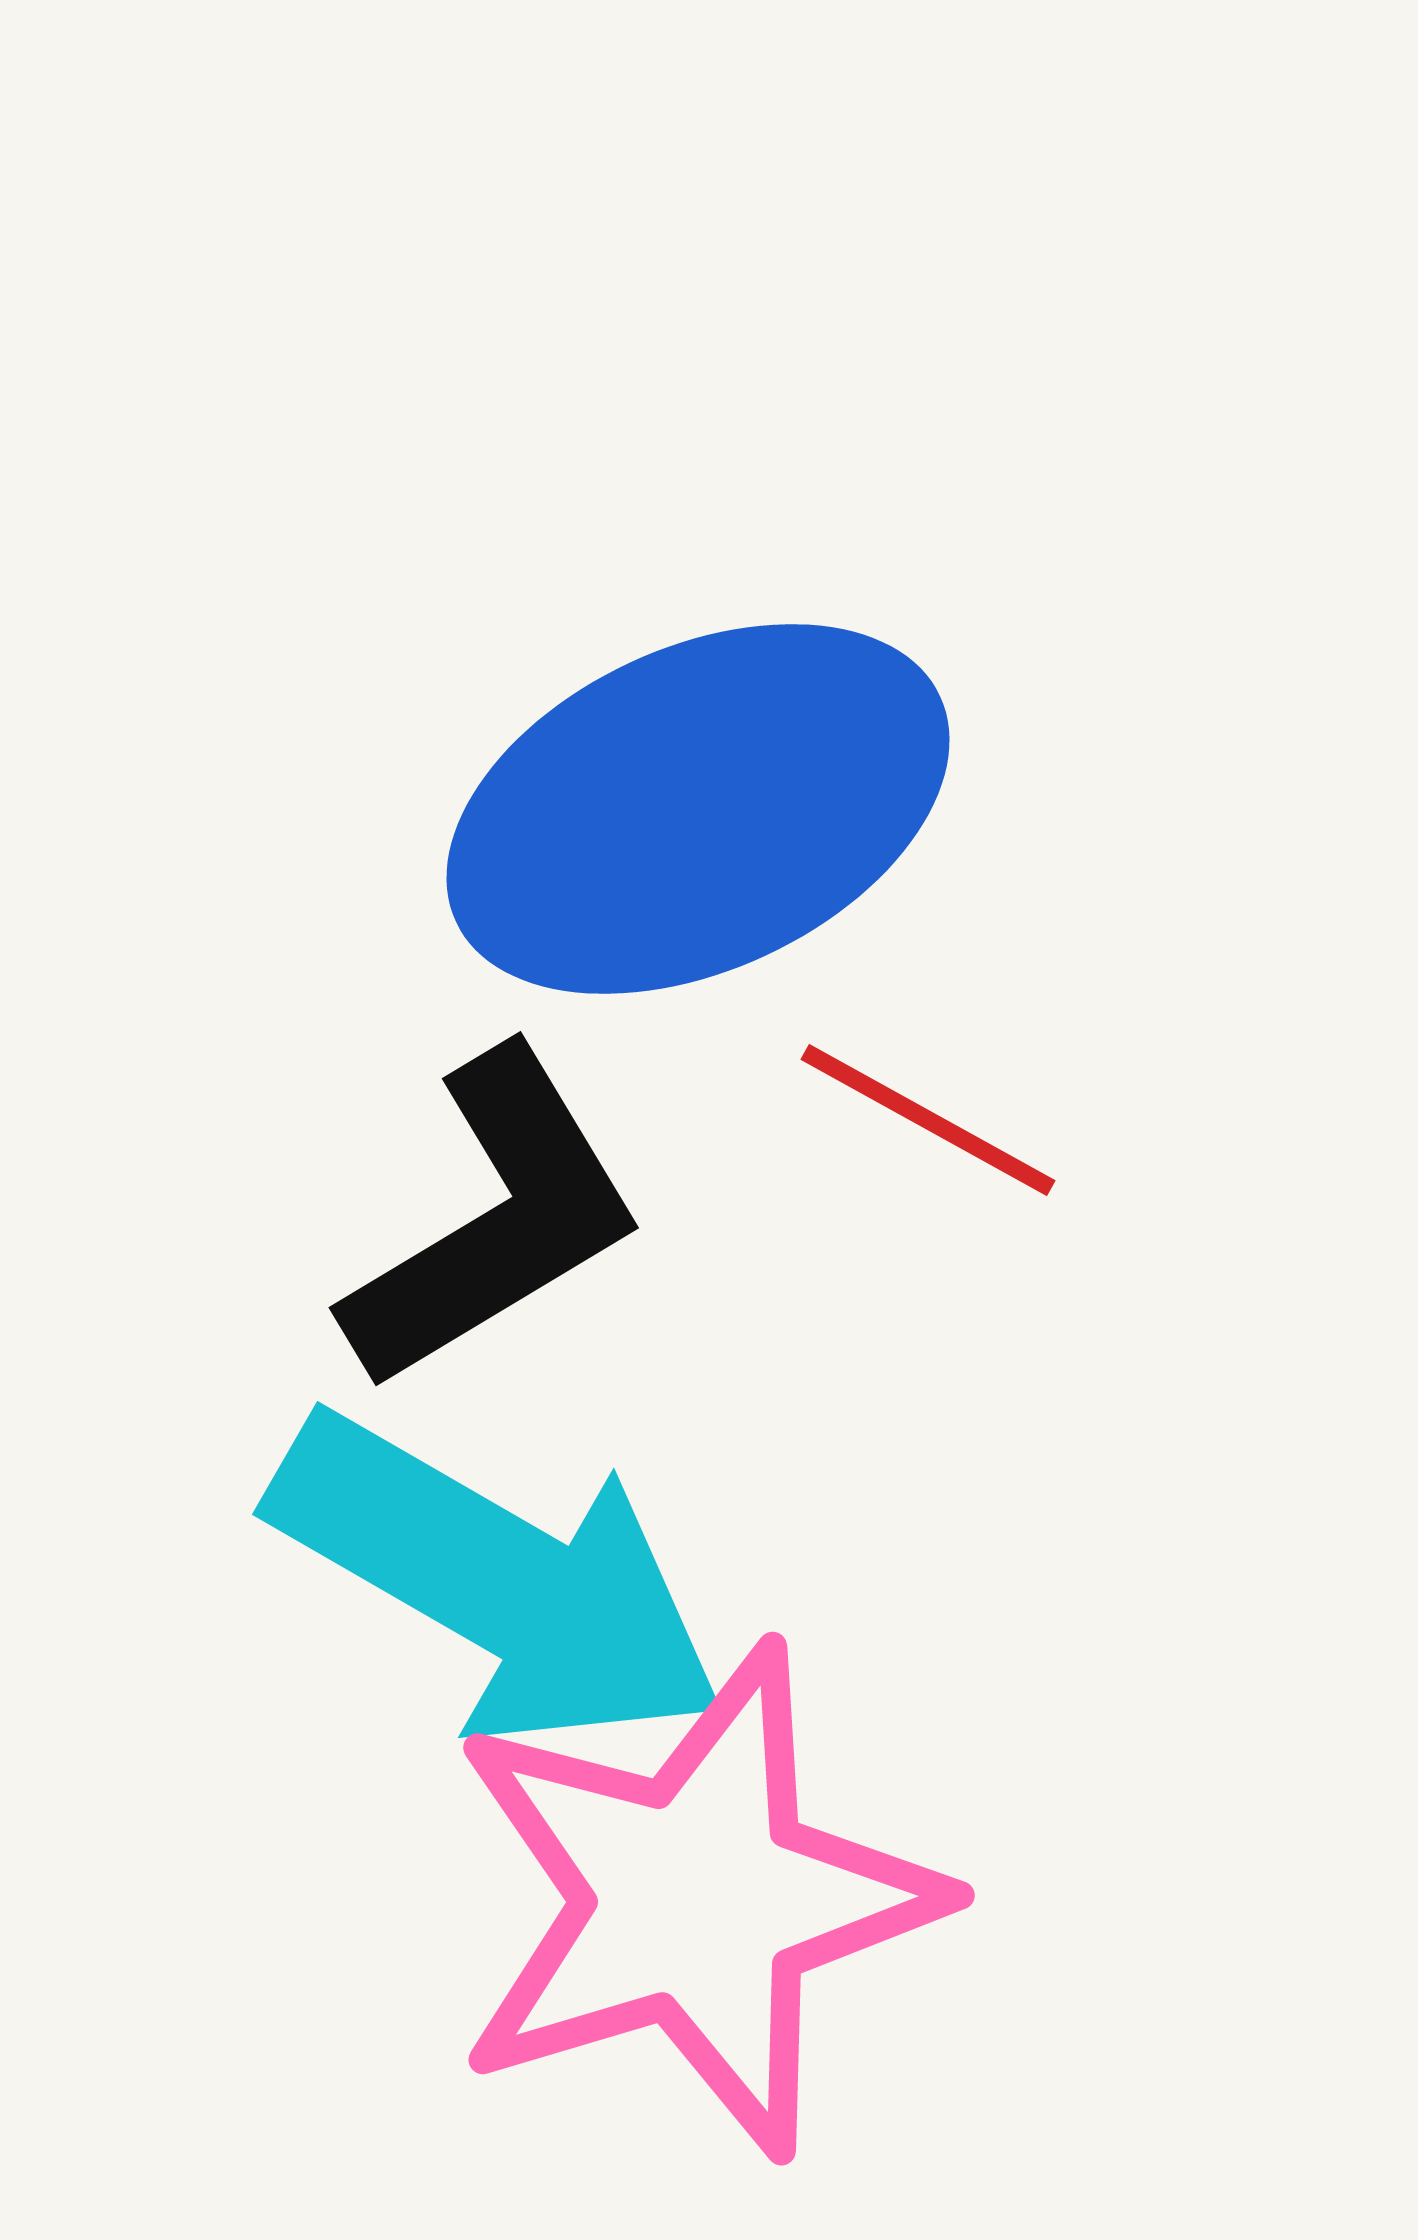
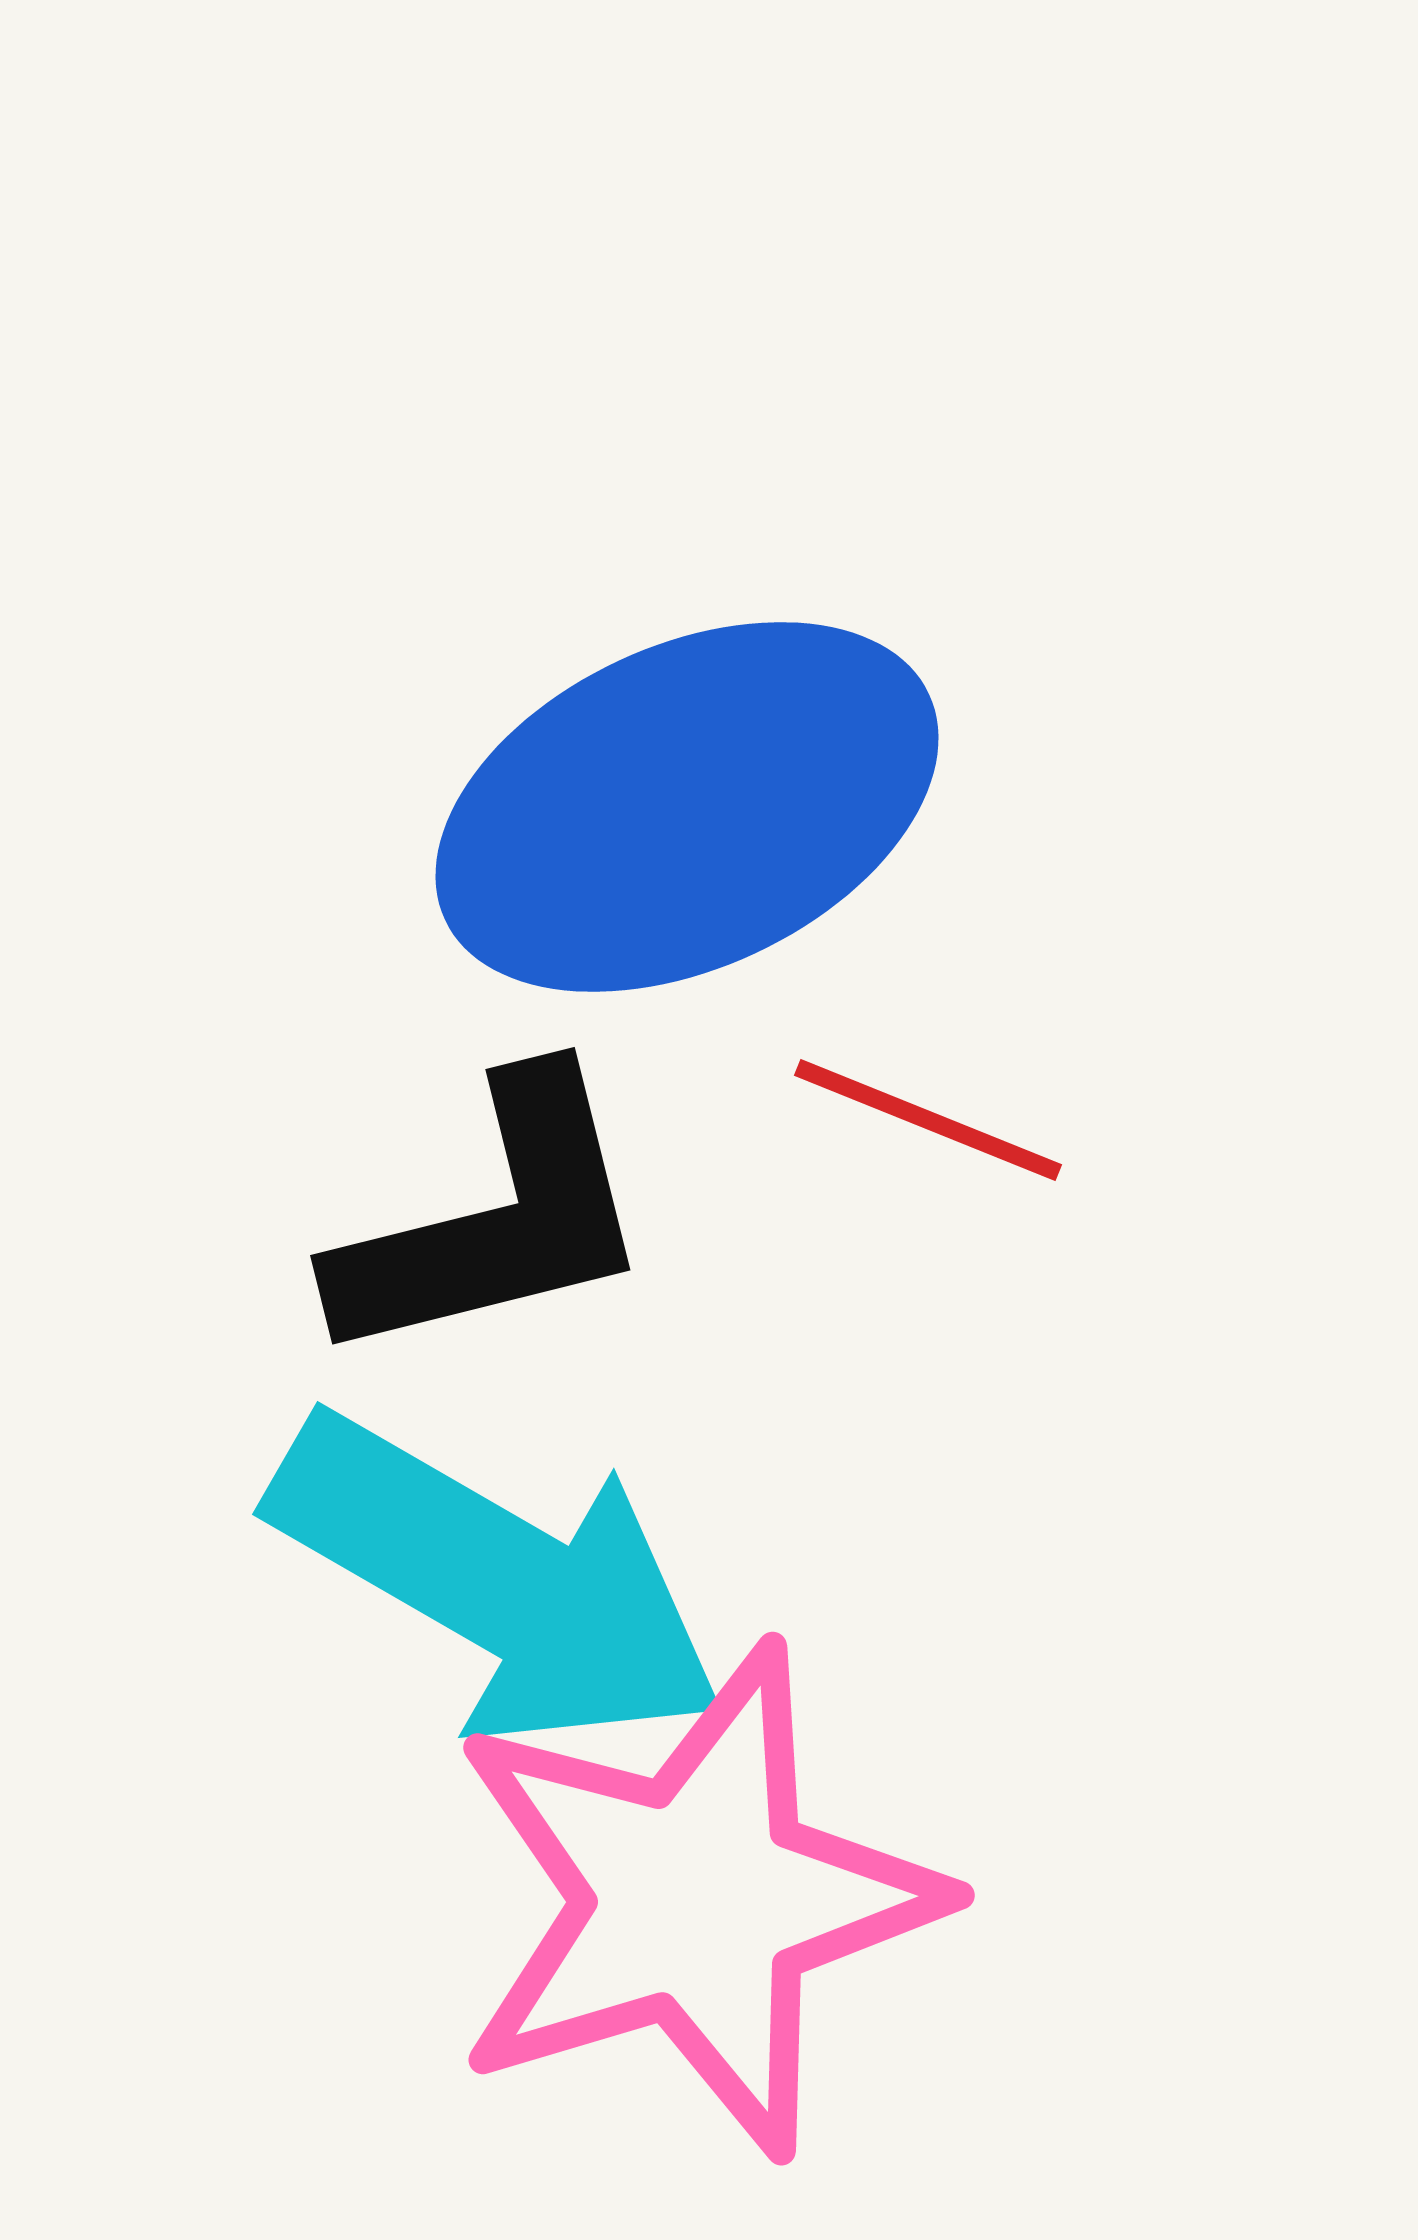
blue ellipse: moved 11 px left, 2 px up
red line: rotated 7 degrees counterclockwise
black L-shape: rotated 17 degrees clockwise
